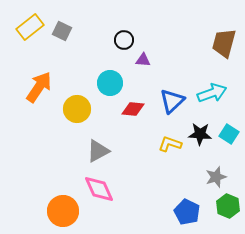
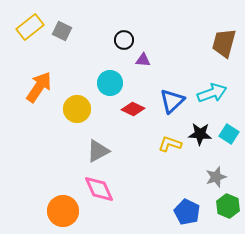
red diamond: rotated 20 degrees clockwise
